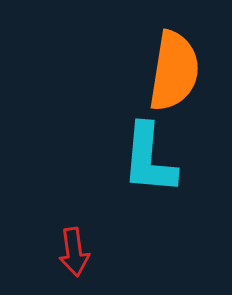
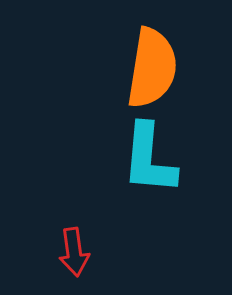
orange semicircle: moved 22 px left, 3 px up
